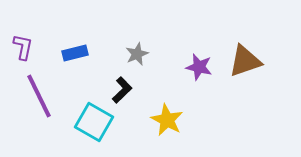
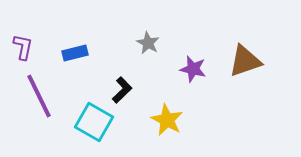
gray star: moved 11 px right, 11 px up; rotated 20 degrees counterclockwise
purple star: moved 6 px left, 2 px down
